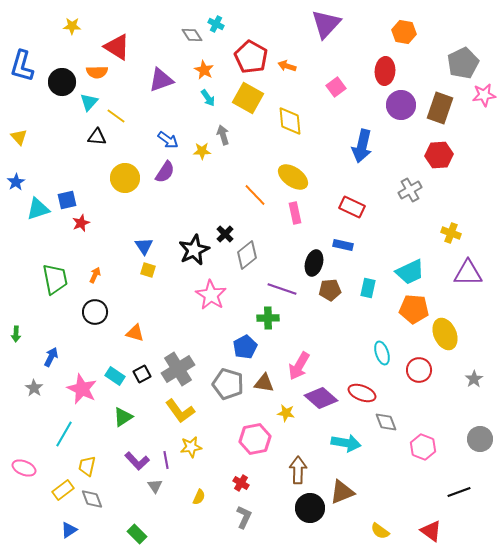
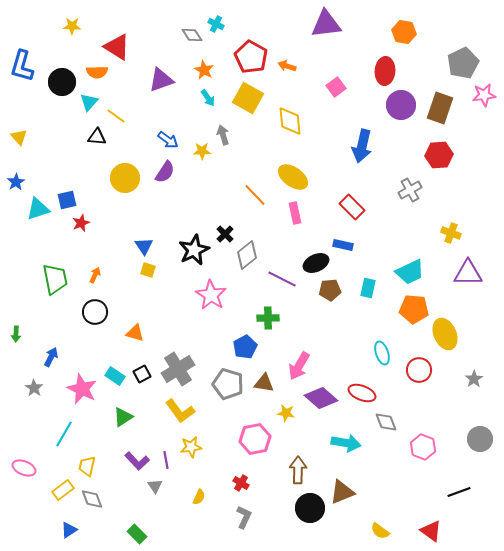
purple triangle at (326, 24): rotated 40 degrees clockwise
red rectangle at (352, 207): rotated 20 degrees clockwise
black ellipse at (314, 263): moved 2 px right; rotated 50 degrees clockwise
purple line at (282, 289): moved 10 px up; rotated 8 degrees clockwise
